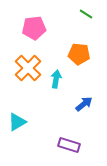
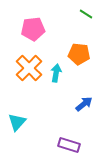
pink pentagon: moved 1 px left, 1 px down
orange cross: moved 1 px right
cyan arrow: moved 6 px up
cyan triangle: rotated 18 degrees counterclockwise
